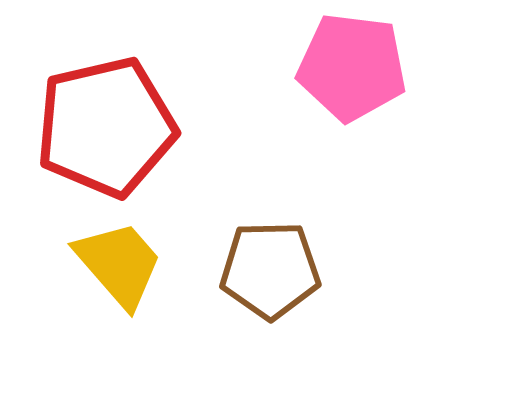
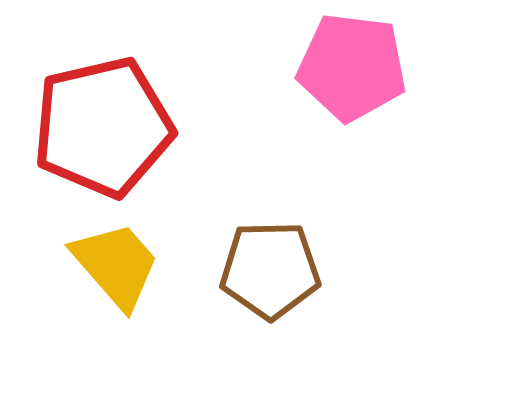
red pentagon: moved 3 px left
yellow trapezoid: moved 3 px left, 1 px down
